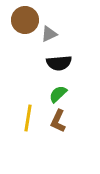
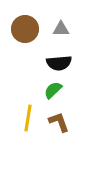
brown circle: moved 9 px down
gray triangle: moved 12 px right, 5 px up; rotated 24 degrees clockwise
green semicircle: moved 5 px left, 4 px up
brown L-shape: moved 1 px right, 1 px down; rotated 135 degrees clockwise
